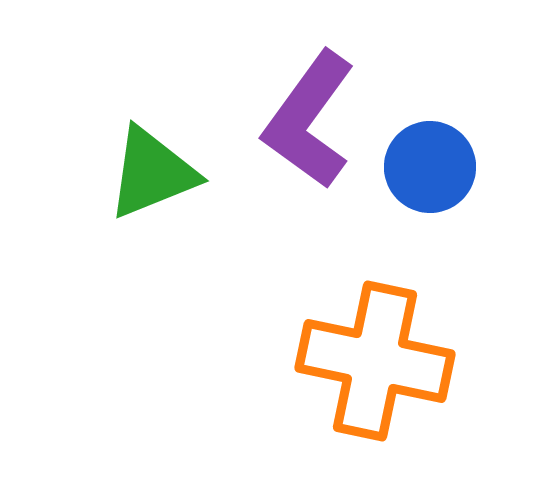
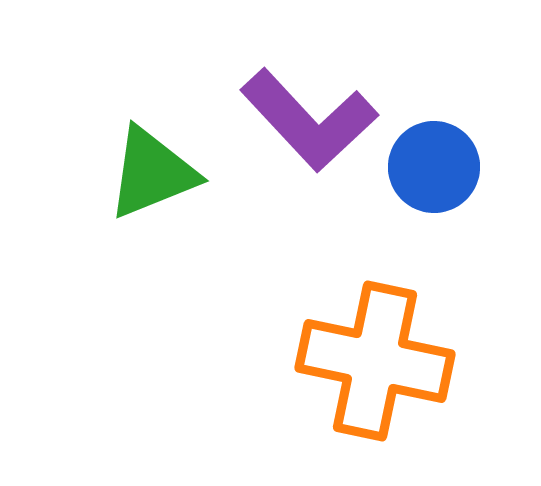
purple L-shape: rotated 79 degrees counterclockwise
blue circle: moved 4 px right
